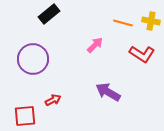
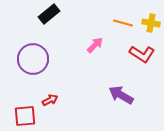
yellow cross: moved 2 px down
purple arrow: moved 13 px right, 3 px down
red arrow: moved 3 px left
